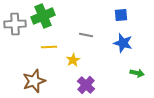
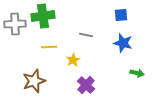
green cross: rotated 15 degrees clockwise
